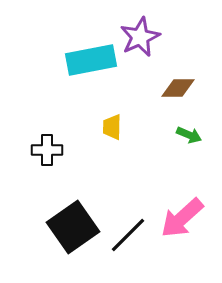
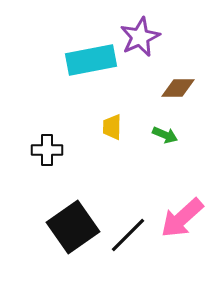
green arrow: moved 24 px left
